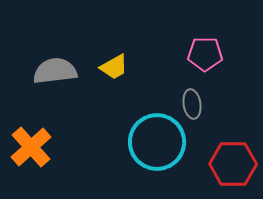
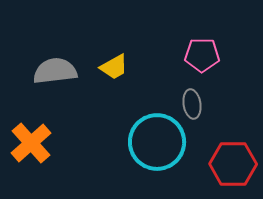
pink pentagon: moved 3 px left, 1 px down
orange cross: moved 4 px up
